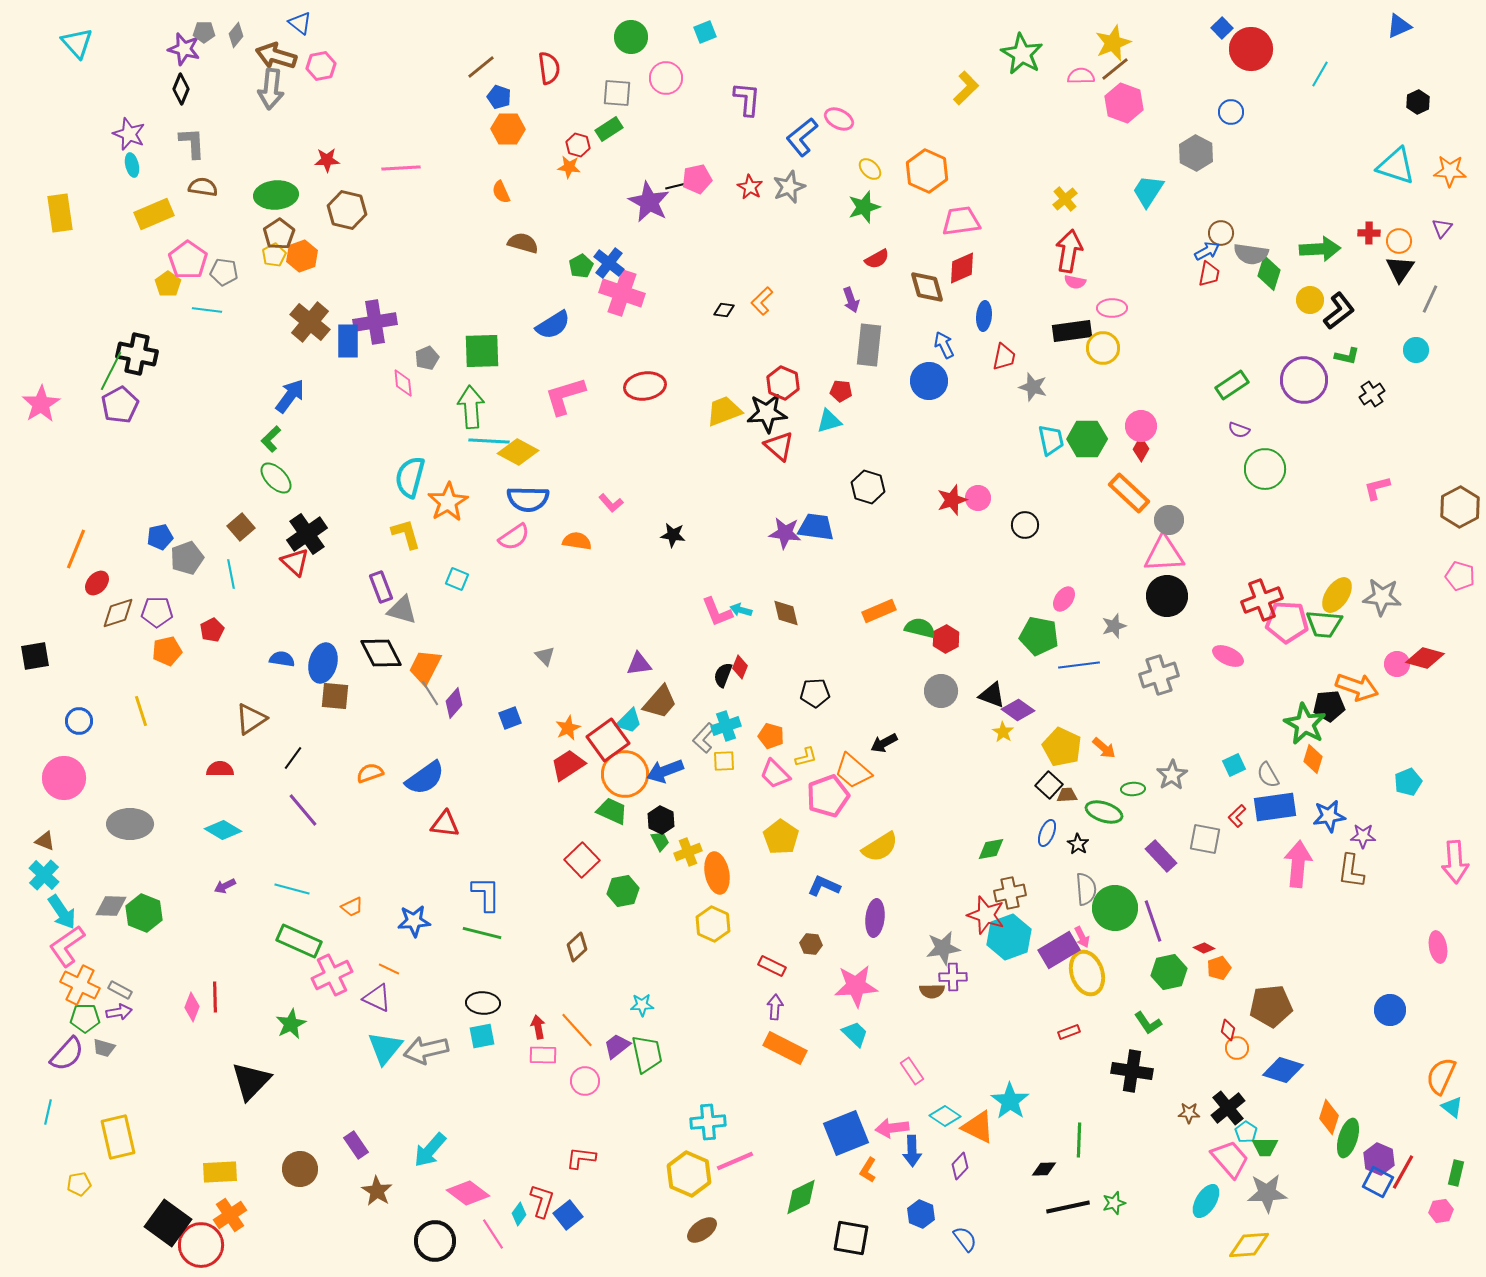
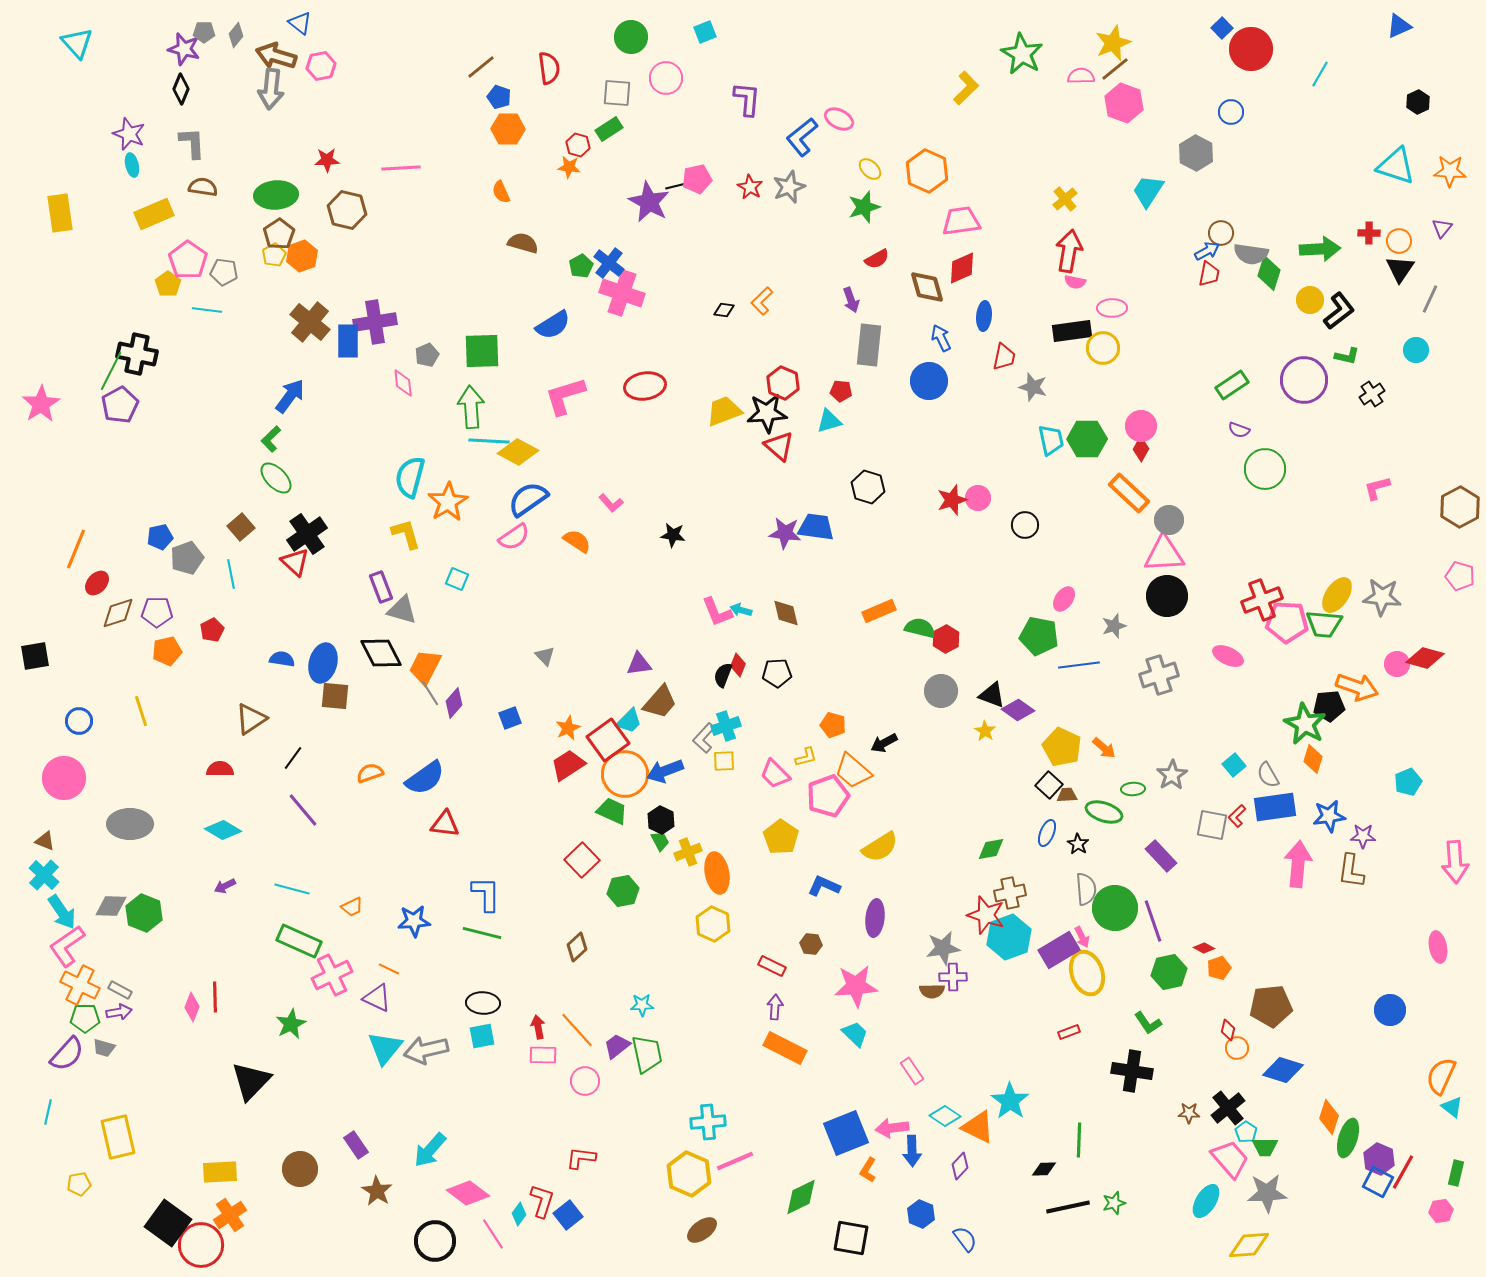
blue arrow at (944, 345): moved 3 px left, 7 px up
gray pentagon at (427, 358): moved 3 px up
blue semicircle at (528, 499): rotated 144 degrees clockwise
orange semicircle at (577, 541): rotated 24 degrees clockwise
red diamond at (740, 667): moved 2 px left, 2 px up
black pentagon at (815, 693): moved 38 px left, 20 px up
yellow star at (1003, 732): moved 18 px left, 1 px up
orange pentagon at (771, 736): moved 62 px right, 11 px up
cyan square at (1234, 765): rotated 15 degrees counterclockwise
gray square at (1205, 839): moved 7 px right, 14 px up
